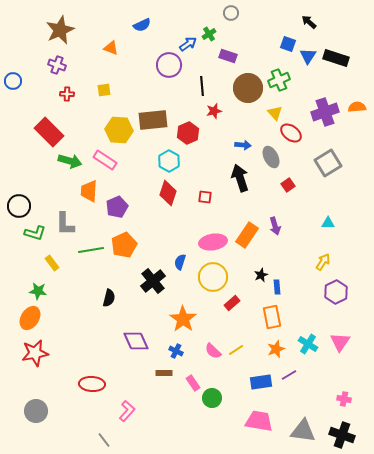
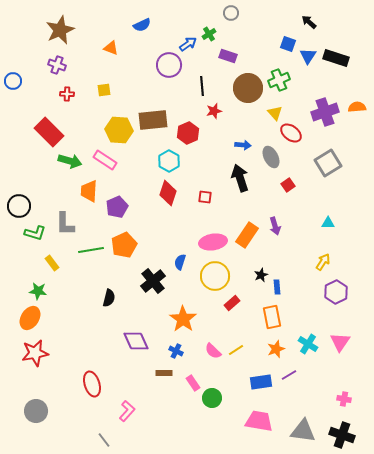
yellow circle at (213, 277): moved 2 px right, 1 px up
red ellipse at (92, 384): rotated 70 degrees clockwise
